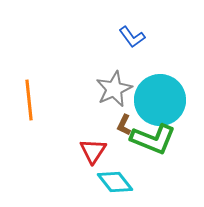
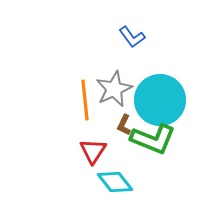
orange line: moved 56 px right
